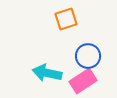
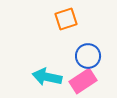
cyan arrow: moved 4 px down
